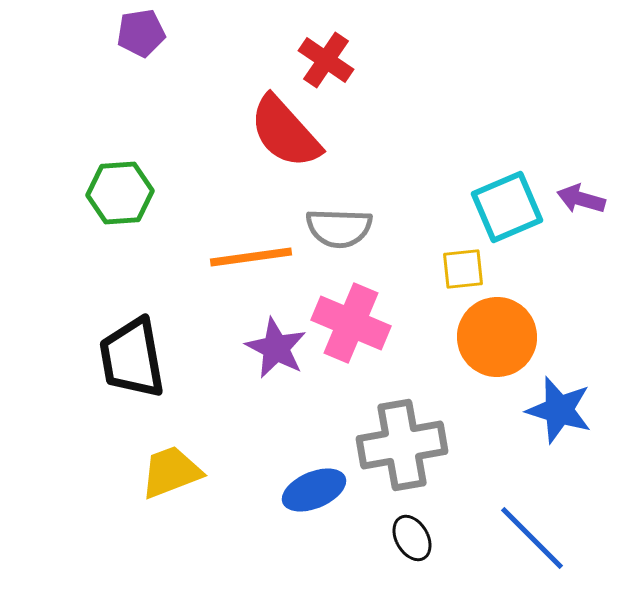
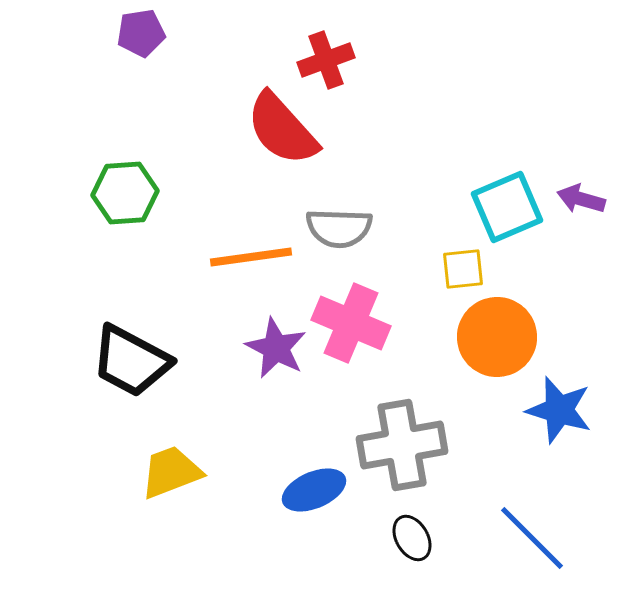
red cross: rotated 36 degrees clockwise
red semicircle: moved 3 px left, 3 px up
green hexagon: moved 5 px right
black trapezoid: moved 1 px left, 3 px down; rotated 52 degrees counterclockwise
